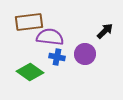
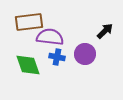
green diamond: moved 2 px left, 7 px up; rotated 36 degrees clockwise
